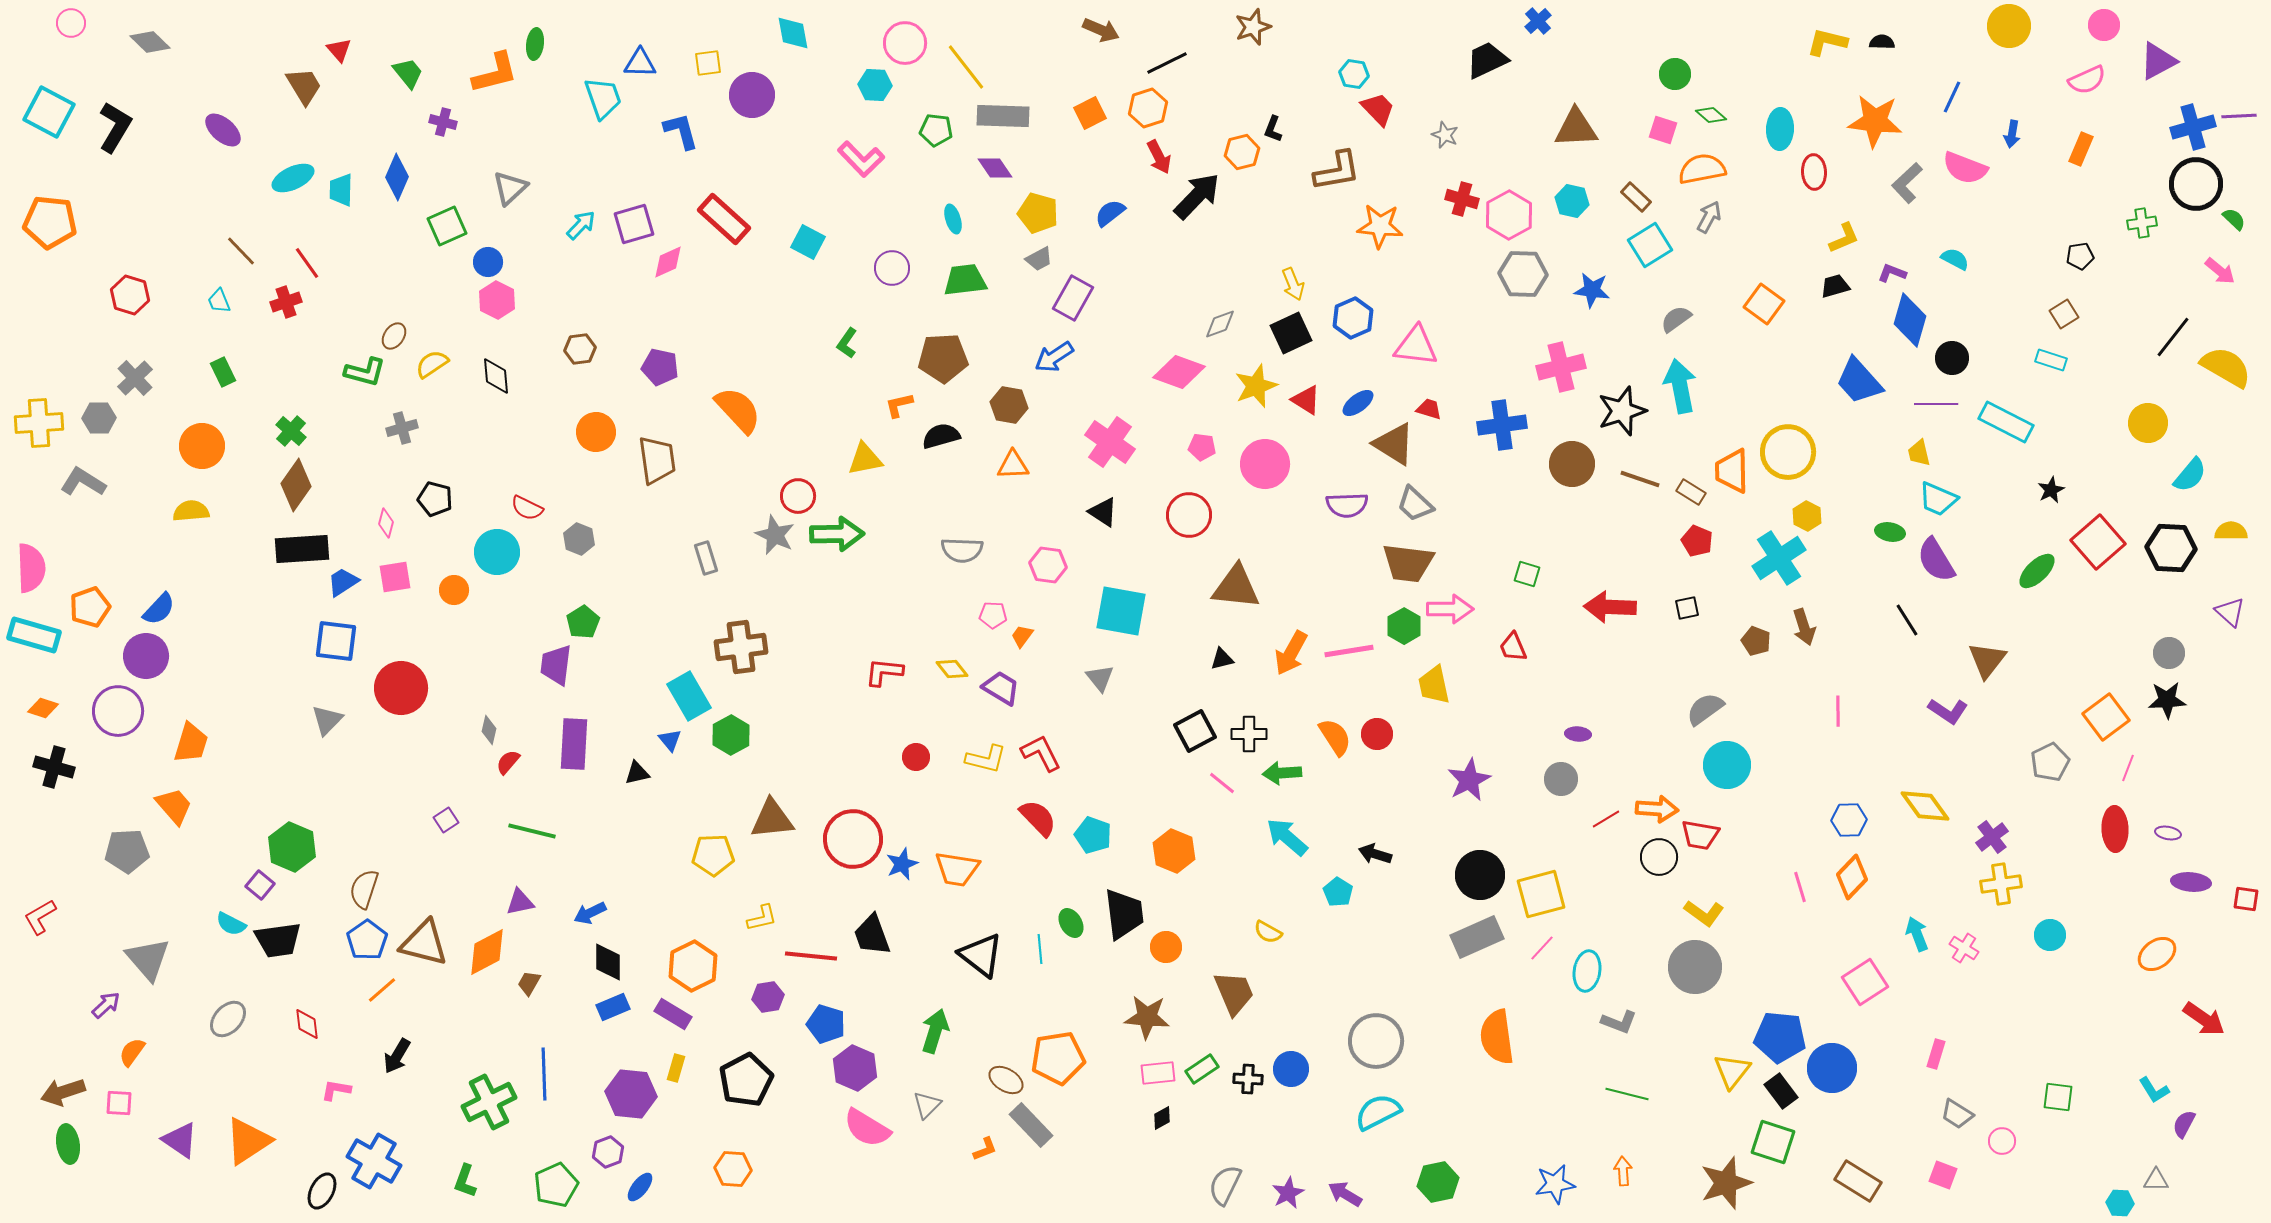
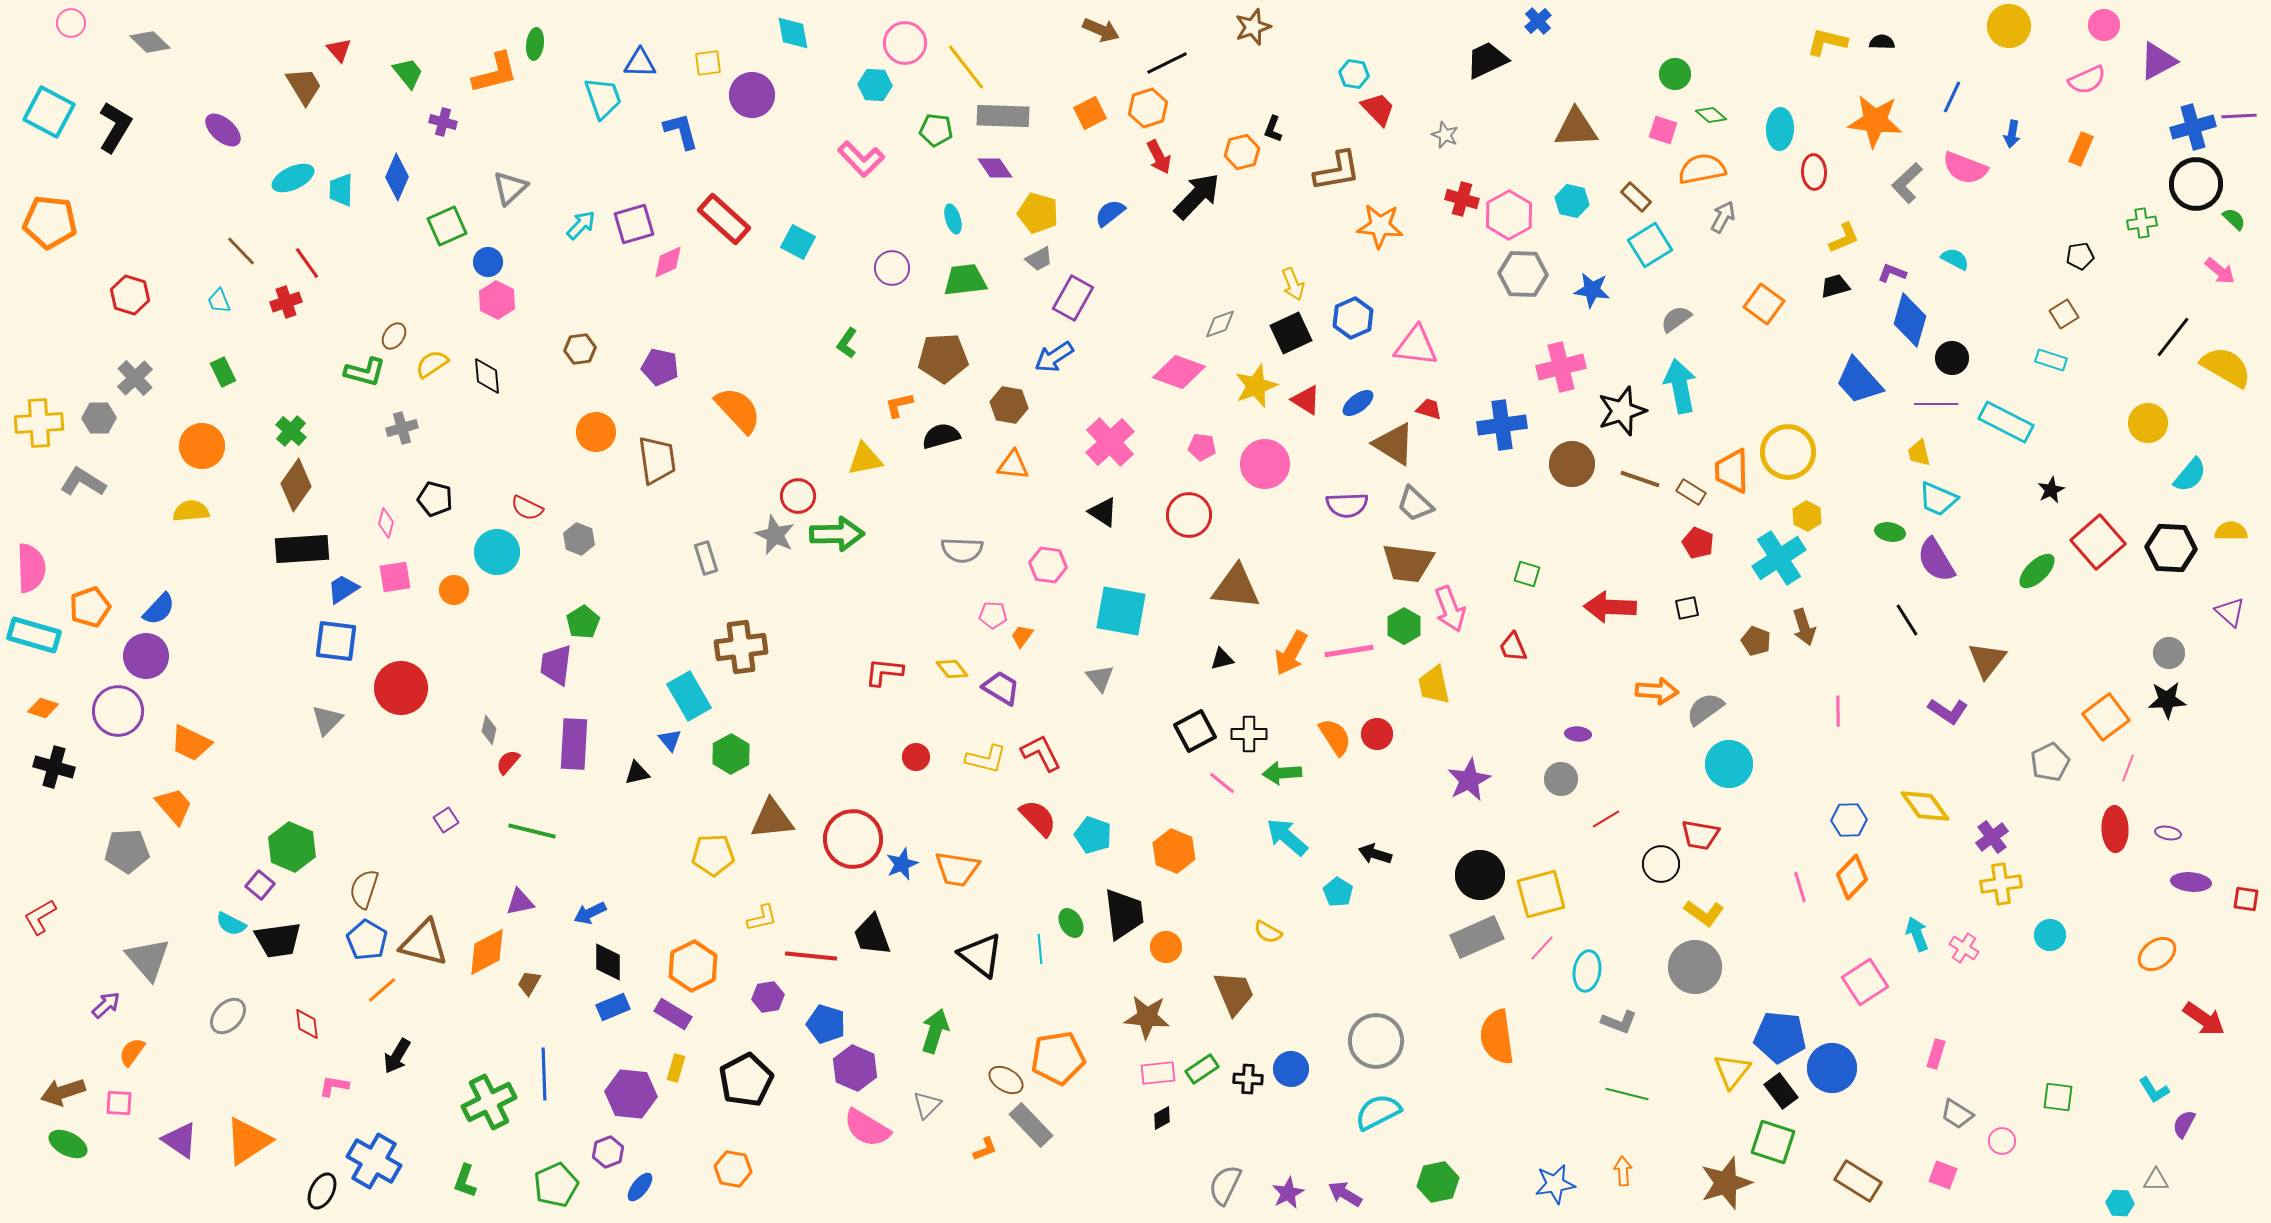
gray arrow at (1709, 217): moved 14 px right
cyan square at (808, 242): moved 10 px left
black diamond at (496, 376): moved 9 px left
pink cross at (1110, 442): rotated 12 degrees clockwise
orange triangle at (1013, 465): rotated 8 degrees clockwise
red pentagon at (1697, 541): moved 1 px right, 2 px down
blue trapezoid at (343, 582): moved 7 px down
pink arrow at (1450, 609): rotated 69 degrees clockwise
green hexagon at (731, 735): moved 19 px down
orange trapezoid at (191, 743): rotated 99 degrees clockwise
cyan circle at (1727, 765): moved 2 px right, 1 px up
orange arrow at (1657, 809): moved 118 px up
black circle at (1659, 857): moved 2 px right, 7 px down
blue pentagon at (367, 940): rotated 6 degrees counterclockwise
gray ellipse at (228, 1019): moved 3 px up
pink L-shape at (336, 1090): moved 2 px left, 4 px up
green ellipse at (68, 1144): rotated 54 degrees counterclockwise
orange hexagon at (733, 1169): rotated 6 degrees clockwise
